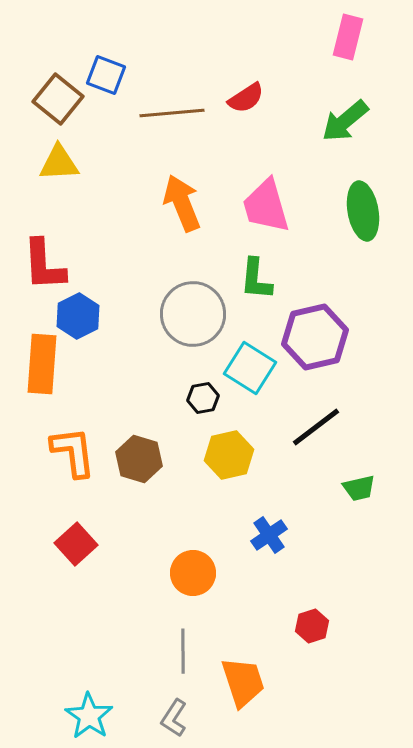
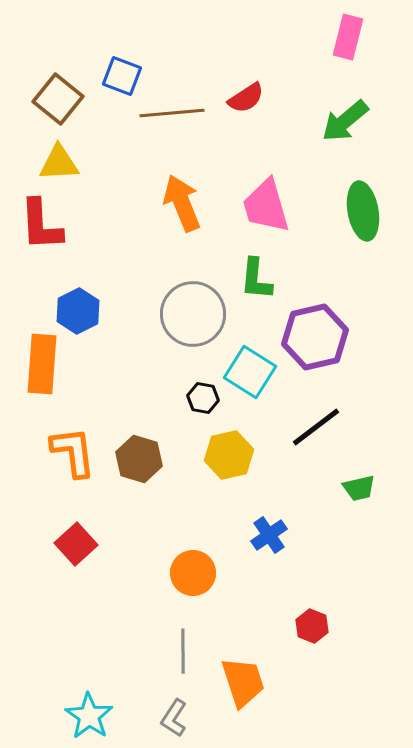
blue square: moved 16 px right, 1 px down
red L-shape: moved 3 px left, 40 px up
blue hexagon: moved 5 px up
cyan square: moved 4 px down
black hexagon: rotated 20 degrees clockwise
red hexagon: rotated 20 degrees counterclockwise
